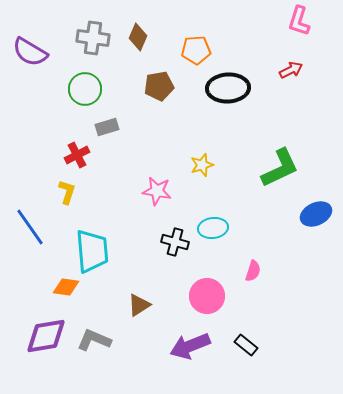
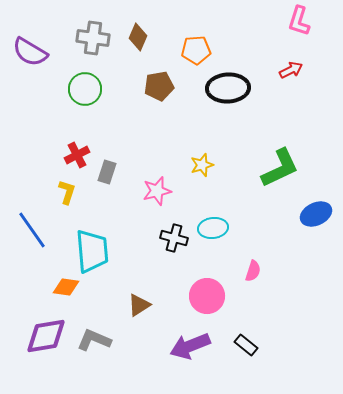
gray rectangle: moved 45 px down; rotated 55 degrees counterclockwise
pink star: rotated 24 degrees counterclockwise
blue line: moved 2 px right, 3 px down
black cross: moved 1 px left, 4 px up
